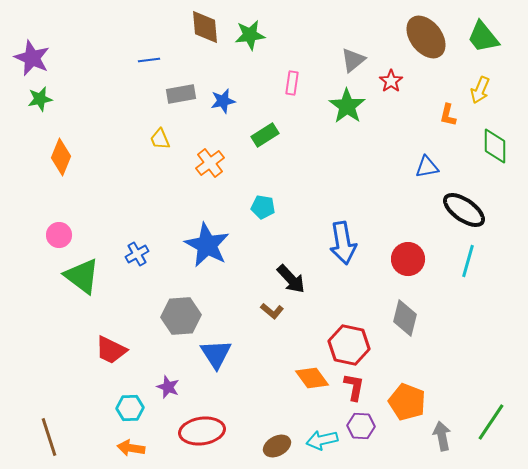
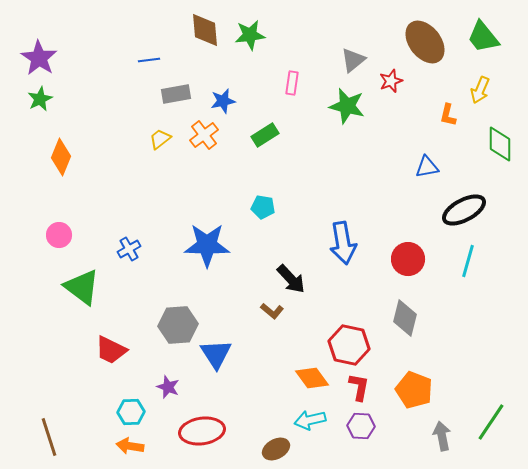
brown diamond at (205, 27): moved 3 px down
brown ellipse at (426, 37): moved 1 px left, 5 px down
purple star at (32, 58): moved 7 px right; rotated 9 degrees clockwise
red star at (391, 81): rotated 15 degrees clockwise
gray rectangle at (181, 94): moved 5 px left
green star at (40, 99): rotated 15 degrees counterclockwise
green star at (347, 106): rotated 21 degrees counterclockwise
yellow trapezoid at (160, 139): rotated 75 degrees clockwise
green diamond at (495, 146): moved 5 px right, 2 px up
orange cross at (210, 163): moved 6 px left, 28 px up
black ellipse at (464, 210): rotated 63 degrees counterclockwise
blue star at (207, 245): rotated 27 degrees counterclockwise
blue cross at (137, 254): moved 8 px left, 5 px up
green triangle at (82, 276): moved 11 px down
gray hexagon at (181, 316): moved 3 px left, 9 px down
red L-shape at (354, 387): moved 5 px right
orange pentagon at (407, 402): moved 7 px right, 12 px up
cyan hexagon at (130, 408): moved 1 px right, 4 px down
cyan arrow at (322, 440): moved 12 px left, 20 px up
brown ellipse at (277, 446): moved 1 px left, 3 px down
orange arrow at (131, 448): moved 1 px left, 2 px up
